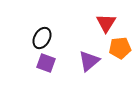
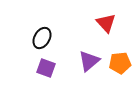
red triangle: rotated 15 degrees counterclockwise
orange pentagon: moved 15 px down
purple square: moved 5 px down
